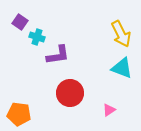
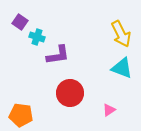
orange pentagon: moved 2 px right, 1 px down
